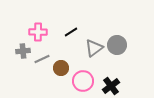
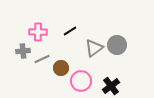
black line: moved 1 px left, 1 px up
pink circle: moved 2 px left
